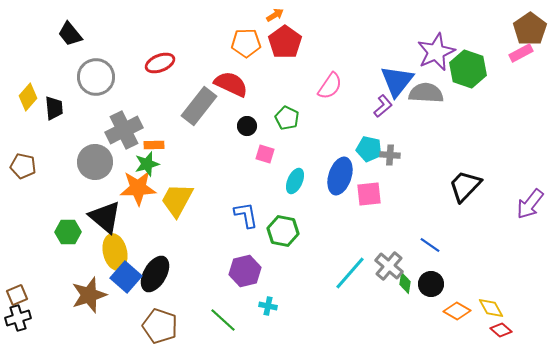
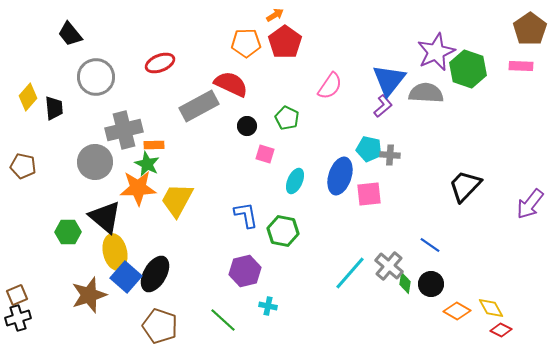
pink rectangle at (521, 53): moved 13 px down; rotated 30 degrees clockwise
blue triangle at (397, 81): moved 8 px left, 1 px up
gray rectangle at (199, 106): rotated 24 degrees clockwise
gray cross at (124, 130): rotated 12 degrees clockwise
green star at (147, 164): rotated 30 degrees counterclockwise
red diamond at (501, 330): rotated 15 degrees counterclockwise
